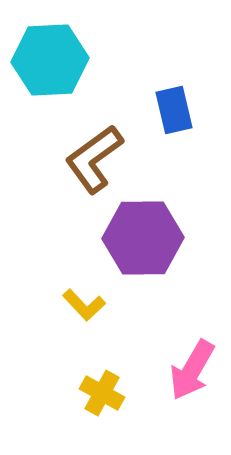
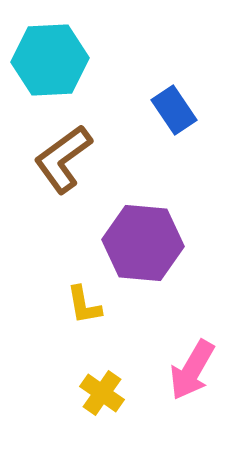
blue rectangle: rotated 21 degrees counterclockwise
brown L-shape: moved 31 px left
purple hexagon: moved 5 px down; rotated 6 degrees clockwise
yellow L-shape: rotated 33 degrees clockwise
yellow cross: rotated 6 degrees clockwise
